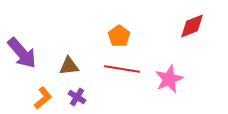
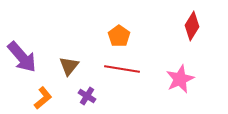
red diamond: rotated 36 degrees counterclockwise
purple arrow: moved 4 px down
brown triangle: rotated 45 degrees counterclockwise
pink star: moved 11 px right
purple cross: moved 10 px right, 1 px up
